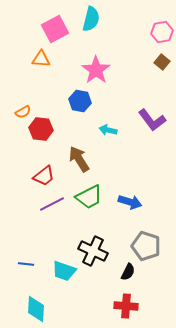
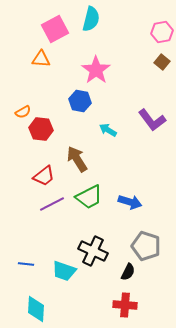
cyan arrow: rotated 18 degrees clockwise
brown arrow: moved 2 px left
red cross: moved 1 px left, 1 px up
